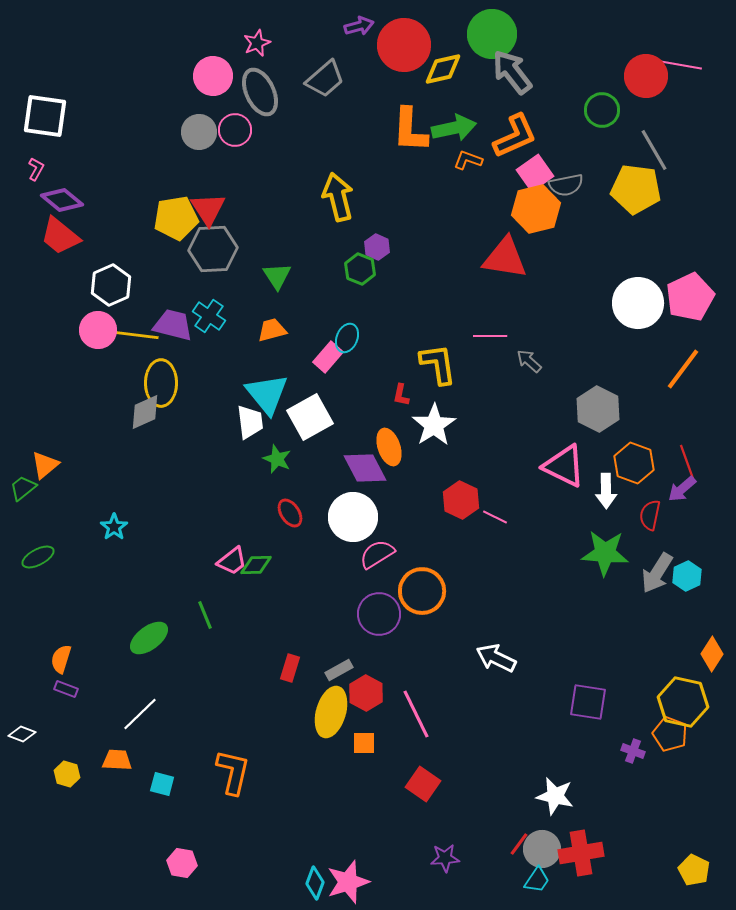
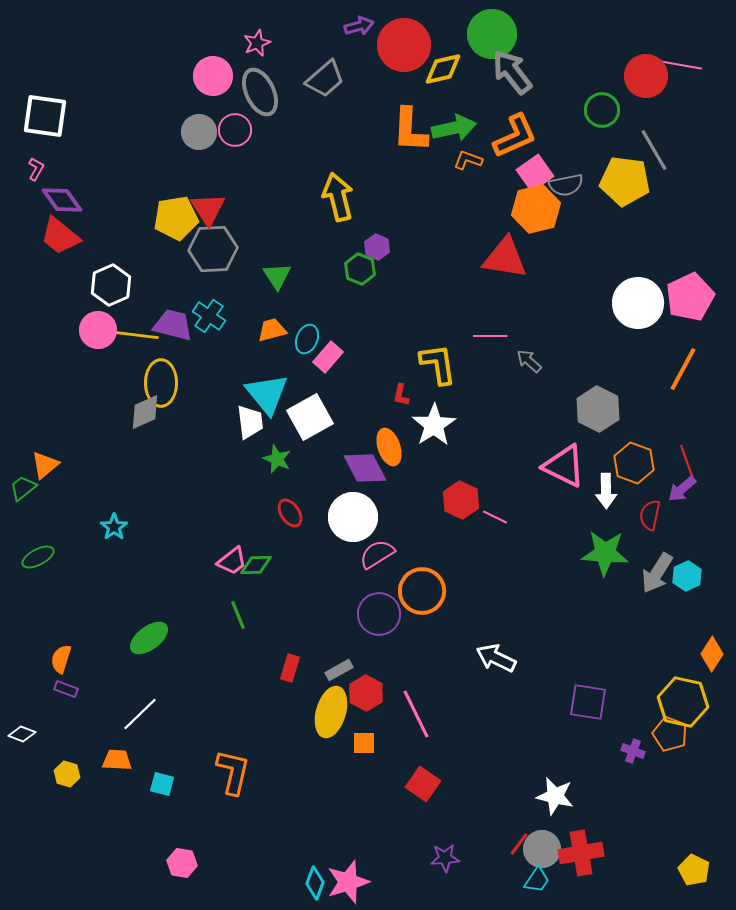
yellow pentagon at (636, 189): moved 11 px left, 8 px up
purple diamond at (62, 200): rotated 15 degrees clockwise
cyan ellipse at (347, 338): moved 40 px left, 1 px down
orange line at (683, 369): rotated 9 degrees counterclockwise
green line at (205, 615): moved 33 px right
